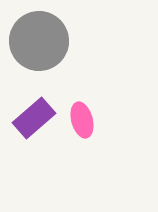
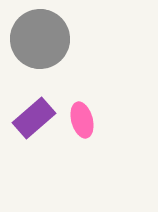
gray circle: moved 1 px right, 2 px up
